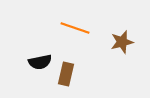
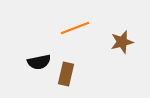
orange line: rotated 40 degrees counterclockwise
black semicircle: moved 1 px left
